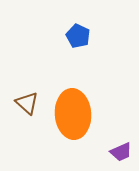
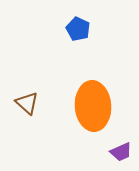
blue pentagon: moved 7 px up
orange ellipse: moved 20 px right, 8 px up
